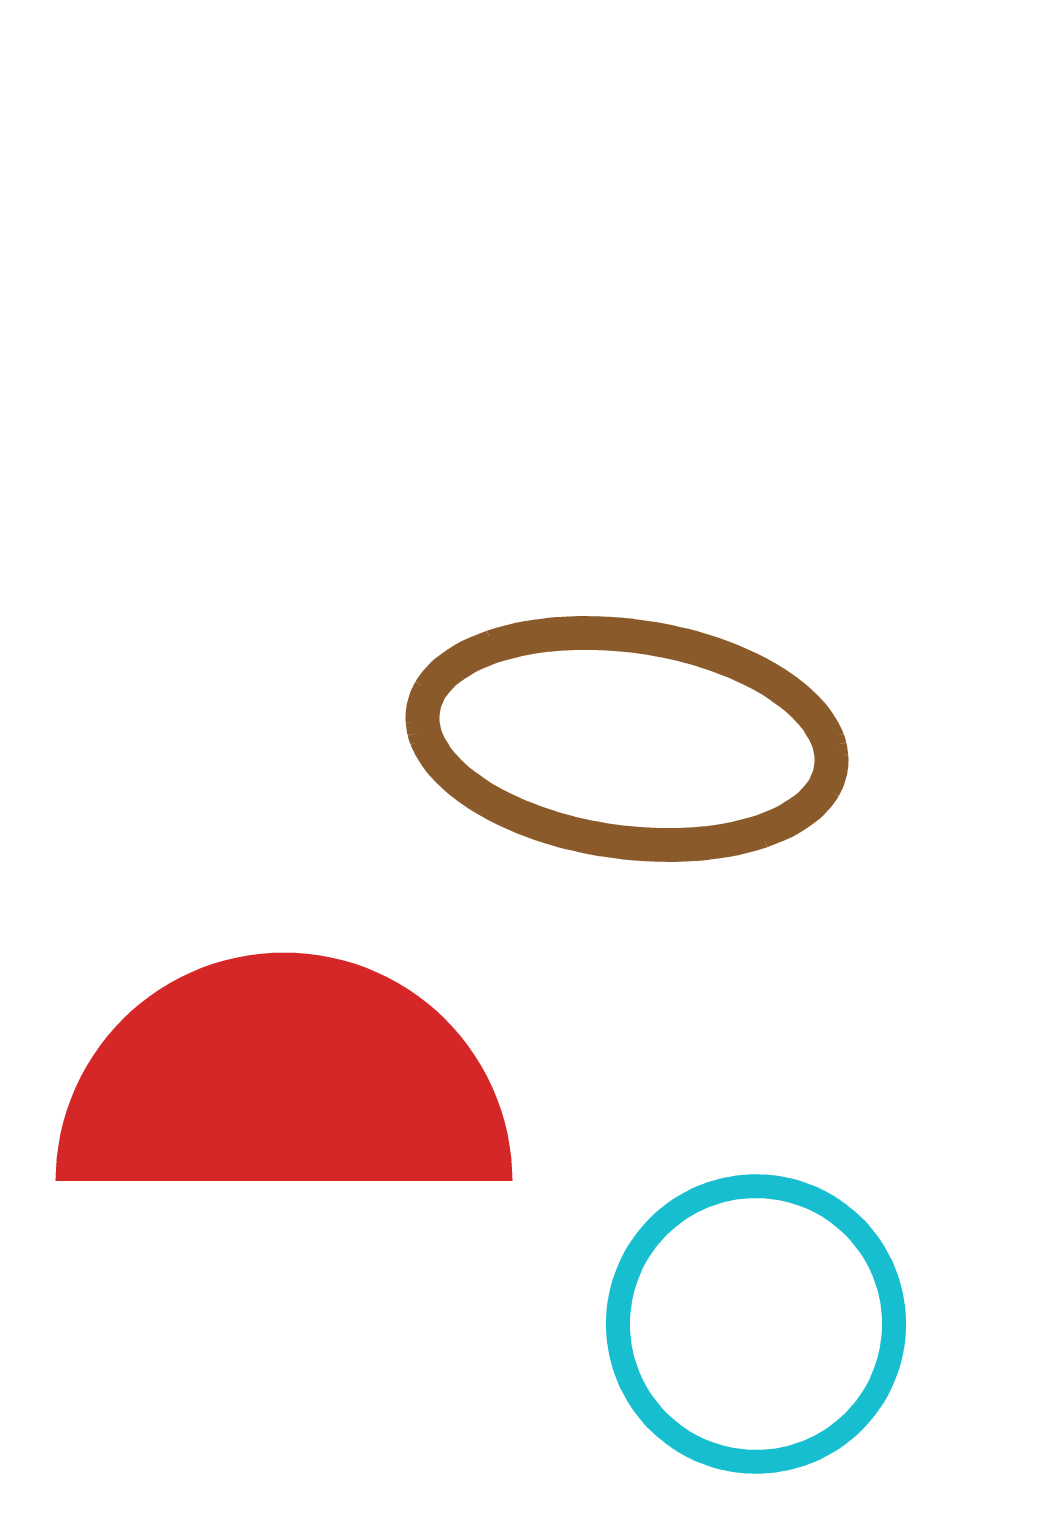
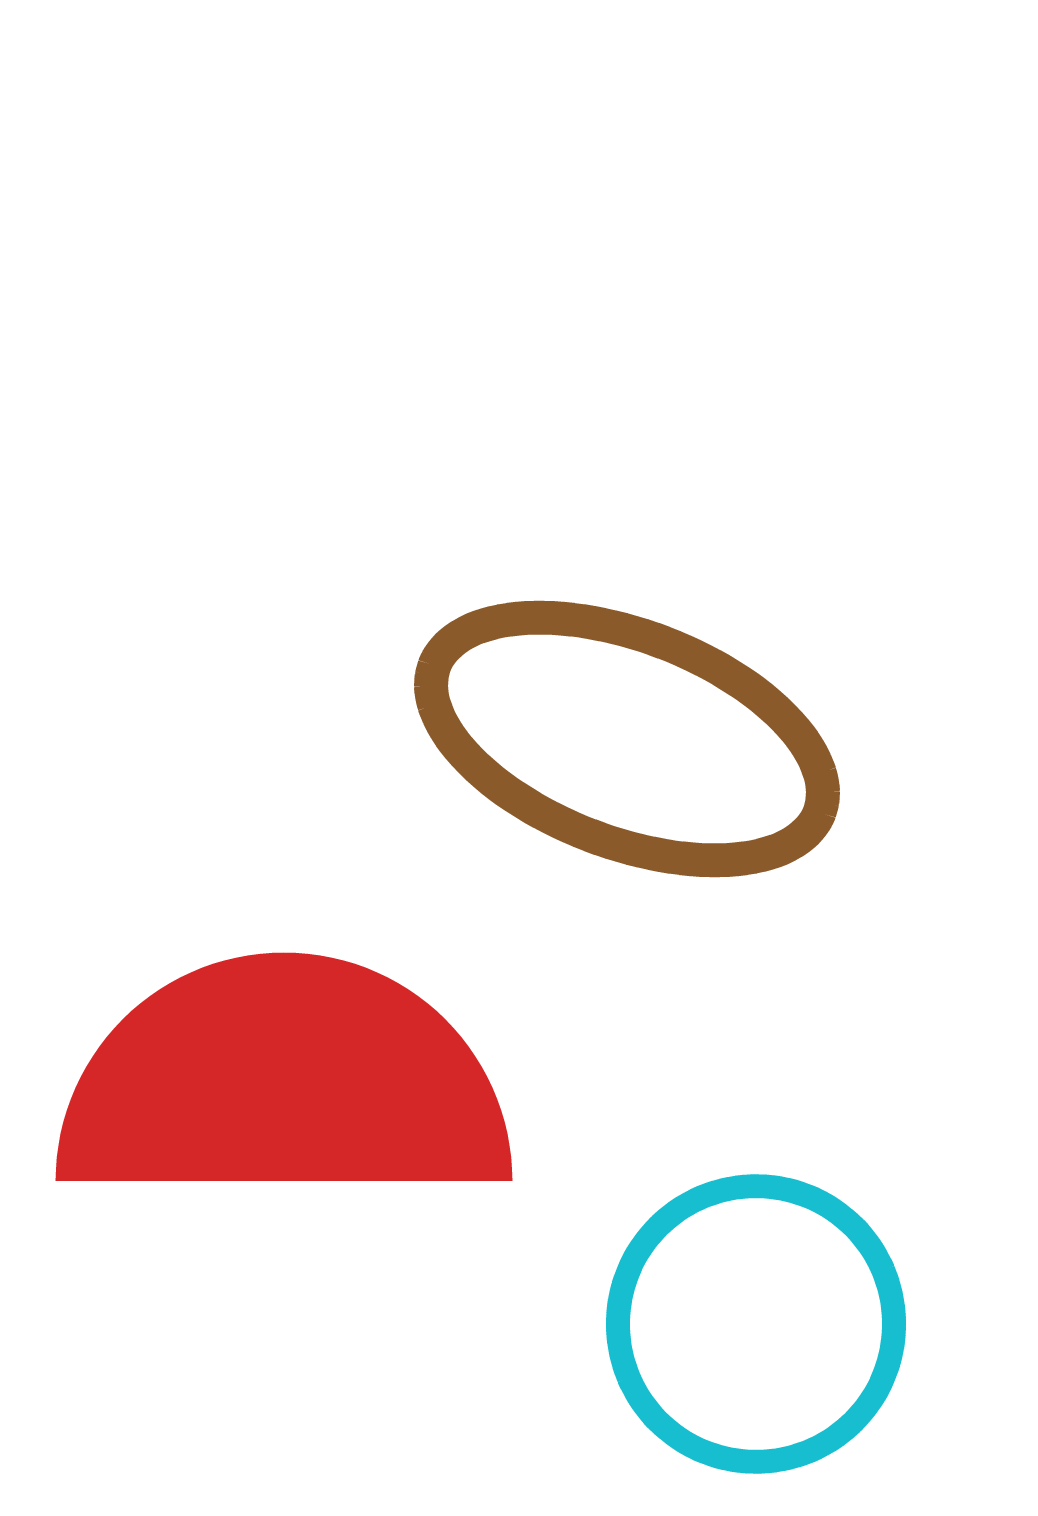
brown ellipse: rotated 13 degrees clockwise
